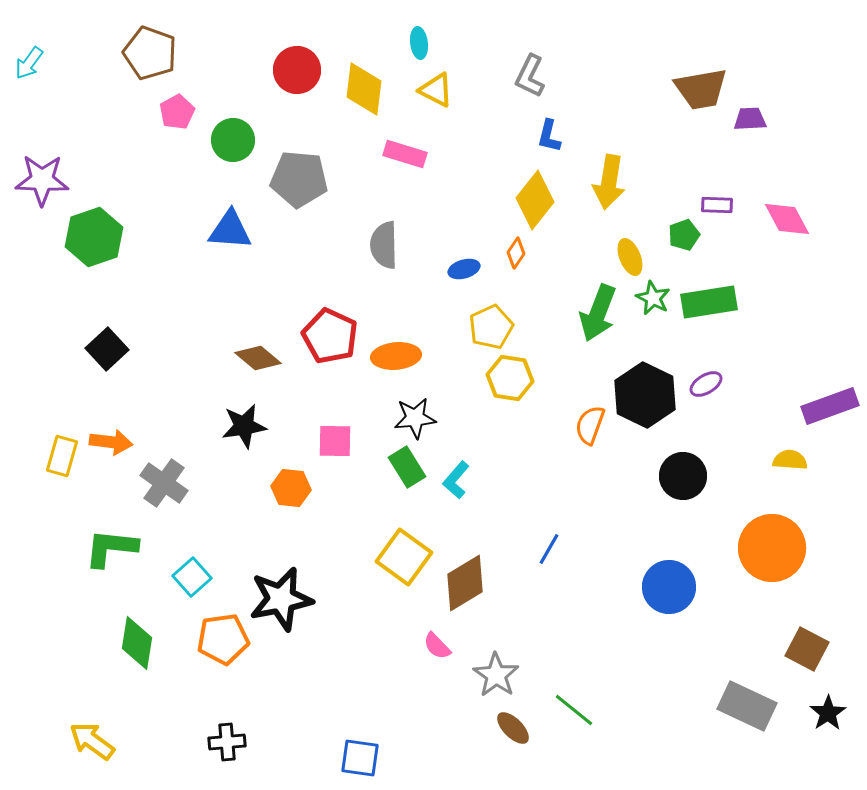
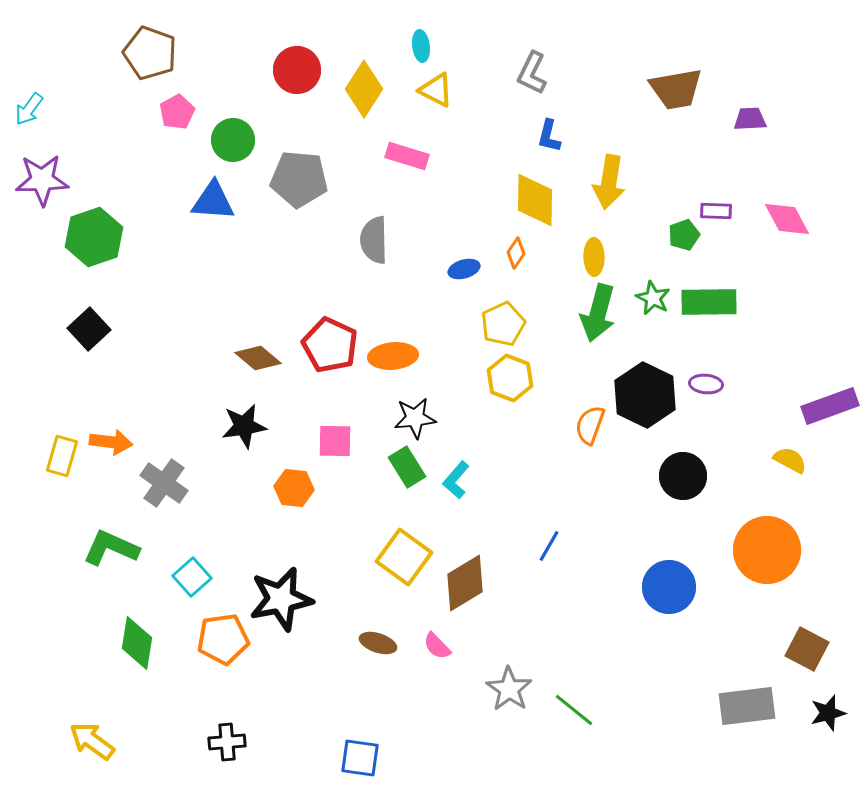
cyan ellipse at (419, 43): moved 2 px right, 3 px down
cyan arrow at (29, 63): moved 46 px down
gray L-shape at (530, 76): moved 2 px right, 3 px up
yellow diamond at (364, 89): rotated 26 degrees clockwise
brown trapezoid at (701, 89): moved 25 px left
pink rectangle at (405, 154): moved 2 px right, 2 px down
purple star at (42, 180): rotated 4 degrees counterclockwise
yellow diamond at (535, 200): rotated 38 degrees counterclockwise
purple rectangle at (717, 205): moved 1 px left, 6 px down
blue triangle at (230, 230): moved 17 px left, 29 px up
gray semicircle at (384, 245): moved 10 px left, 5 px up
yellow ellipse at (630, 257): moved 36 px left; rotated 21 degrees clockwise
green rectangle at (709, 302): rotated 8 degrees clockwise
green arrow at (598, 313): rotated 6 degrees counterclockwise
yellow pentagon at (491, 327): moved 12 px right, 3 px up
red pentagon at (330, 336): moved 9 px down
black square at (107, 349): moved 18 px left, 20 px up
orange ellipse at (396, 356): moved 3 px left
yellow hexagon at (510, 378): rotated 12 degrees clockwise
purple ellipse at (706, 384): rotated 36 degrees clockwise
yellow semicircle at (790, 460): rotated 24 degrees clockwise
orange hexagon at (291, 488): moved 3 px right
green L-shape at (111, 548): rotated 18 degrees clockwise
orange circle at (772, 548): moved 5 px left, 2 px down
blue line at (549, 549): moved 3 px up
gray star at (496, 675): moved 13 px right, 14 px down
gray rectangle at (747, 706): rotated 32 degrees counterclockwise
black star at (828, 713): rotated 18 degrees clockwise
brown ellipse at (513, 728): moved 135 px left, 85 px up; rotated 27 degrees counterclockwise
